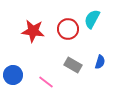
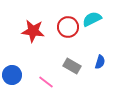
cyan semicircle: rotated 36 degrees clockwise
red circle: moved 2 px up
gray rectangle: moved 1 px left, 1 px down
blue circle: moved 1 px left
